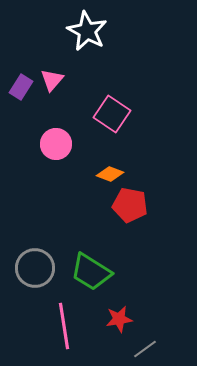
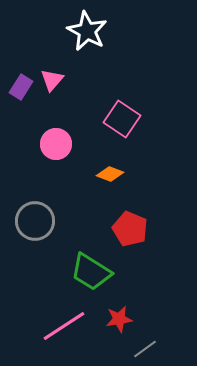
pink square: moved 10 px right, 5 px down
red pentagon: moved 24 px down; rotated 12 degrees clockwise
gray circle: moved 47 px up
pink line: rotated 66 degrees clockwise
